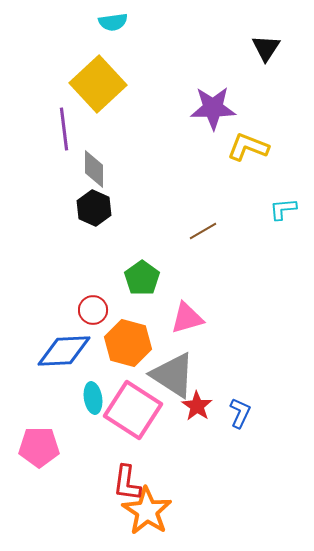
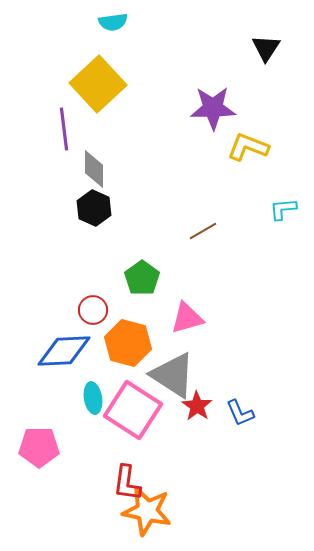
blue L-shape: rotated 132 degrees clockwise
orange star: rotated 21 degrees counterclockwise
